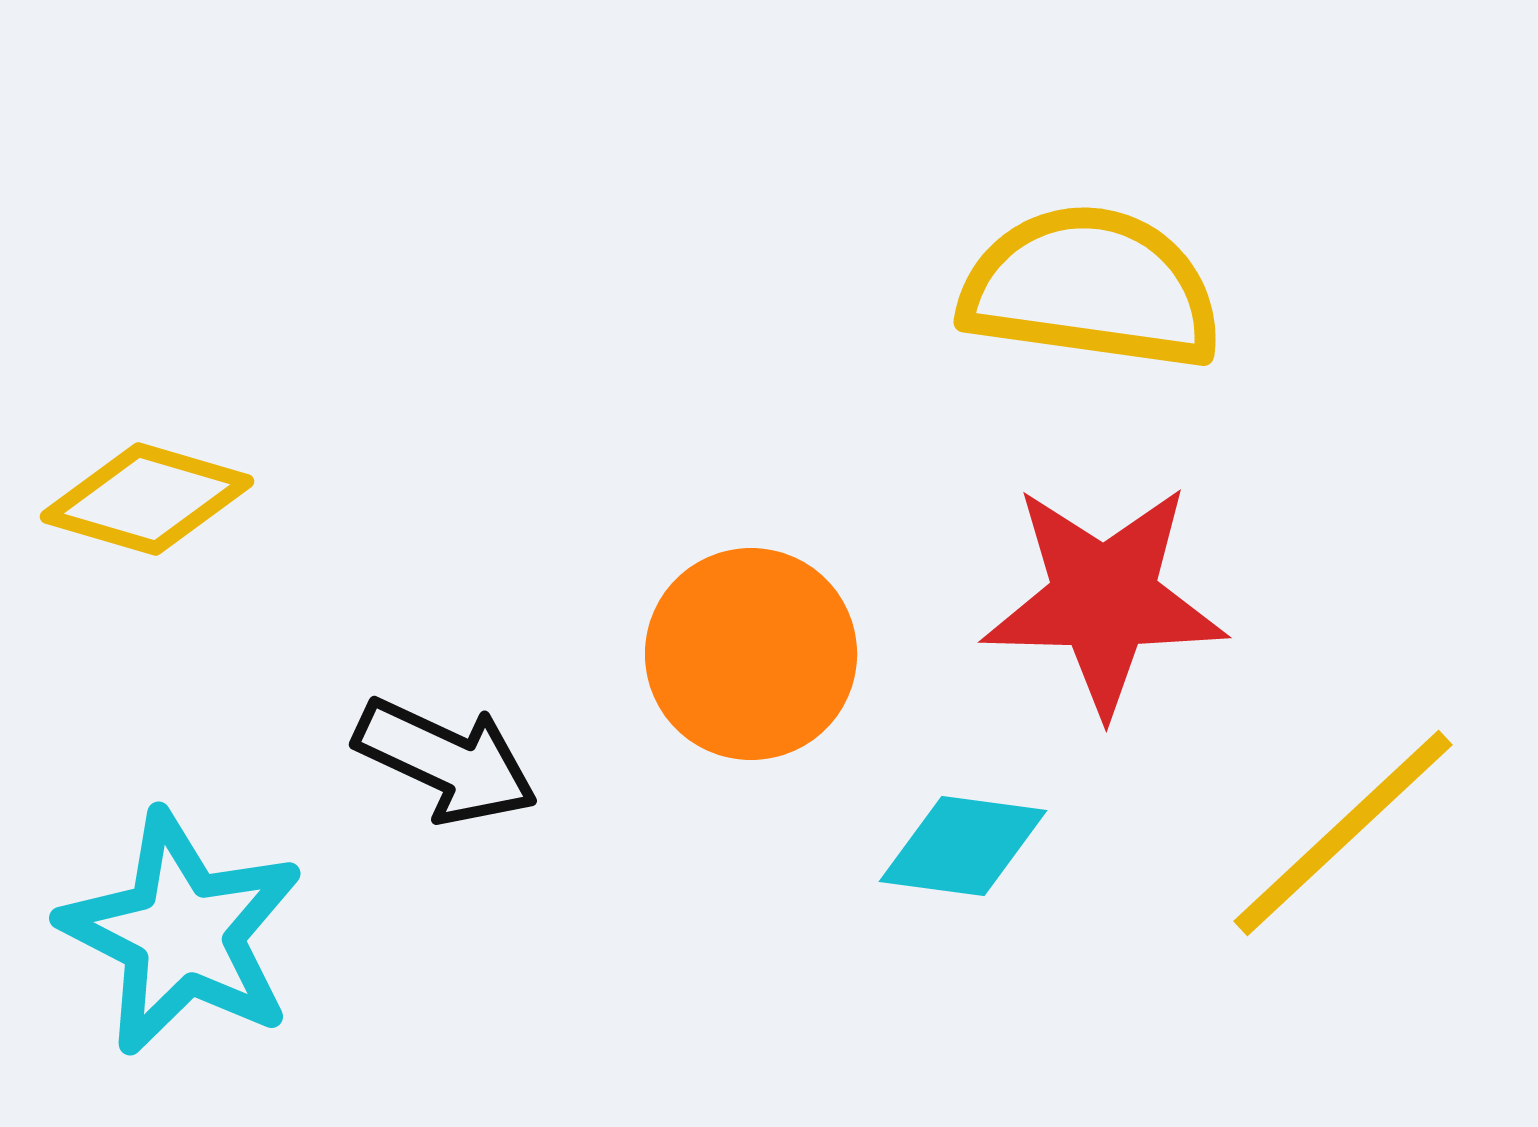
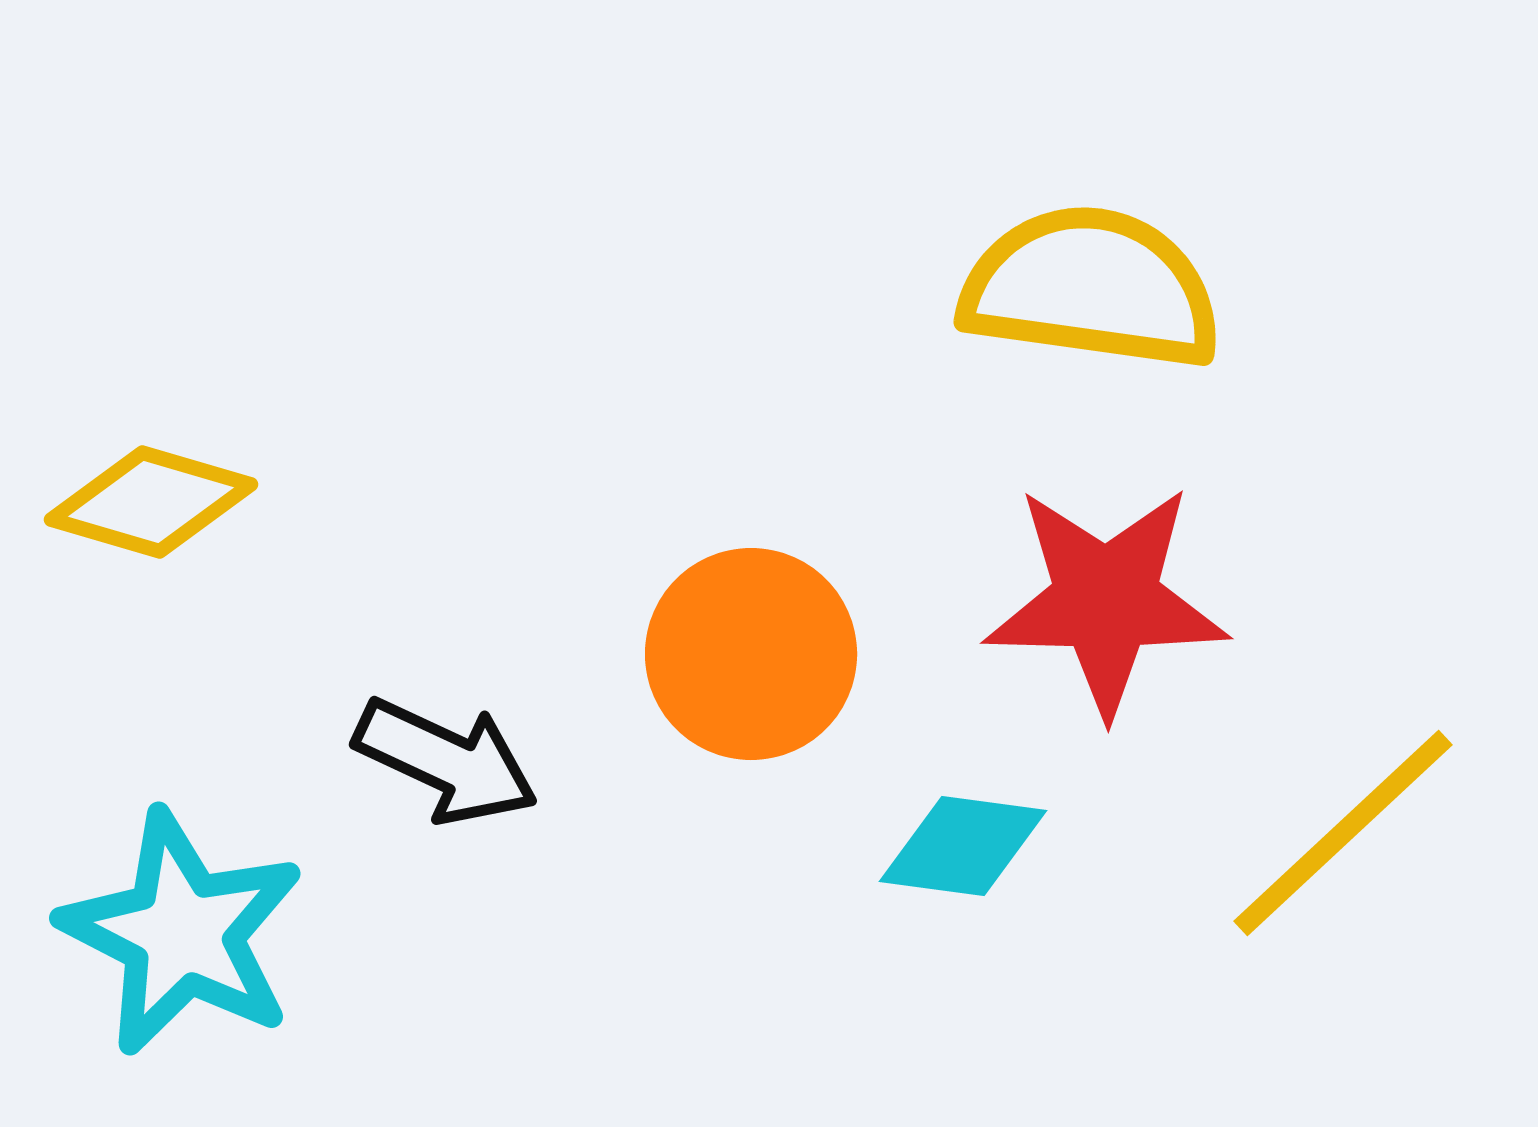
yellow diamond: moved 4 px right, 3 px down
red star: moved 2 px right, 1 px down
